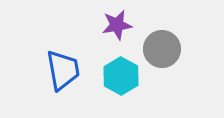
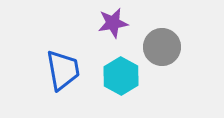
purple star: moved 4 px left, 2 px up
gray circle: moved 2 px up
